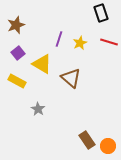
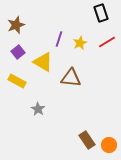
red line: moved 2 px left; rotated 48 degrees counterclockwise
purple square: moved 1 px up
yellow triangle: moved 1 px right, 2 px up
brown triangle: rotated 35 degrees counterclockwise
orange circle: moved 1 px right, 1 px up
